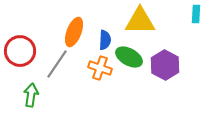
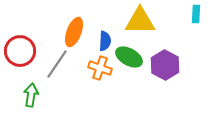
blue semicircle: moved 1 px down
